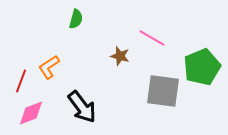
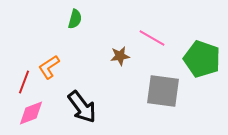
green semicircle: moved 1 px left
brown star: rotated 24 degrees counterclockwise
green pentagon: moved 8 px up; rotated 30 degrees counterclockwise
red line: moved 3 px right, 1 px down
